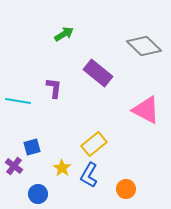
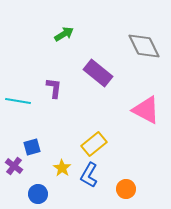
gray diamond: rotated 20 degrees clockwise
